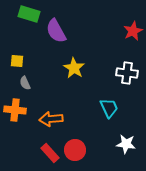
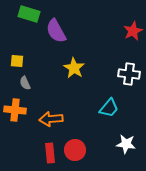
white cross: moved 2 px right, 1 px down
cyan trapezoid: rotated 65 degrees clockwise
red rectangle: rotated 36 degrees clockwise
